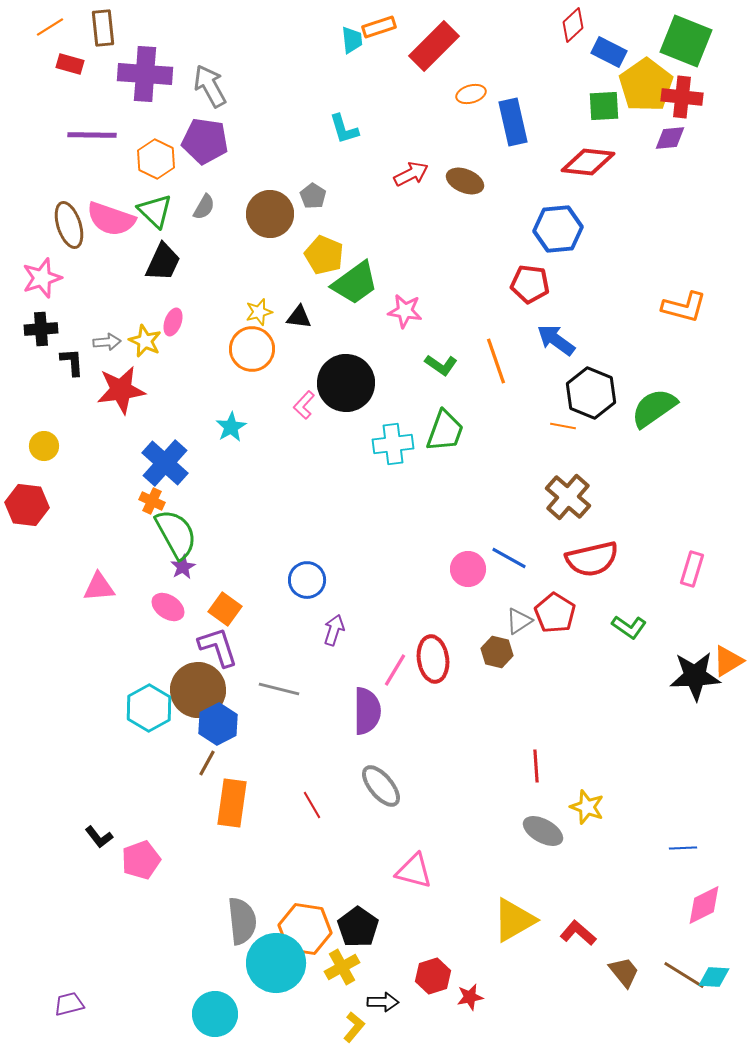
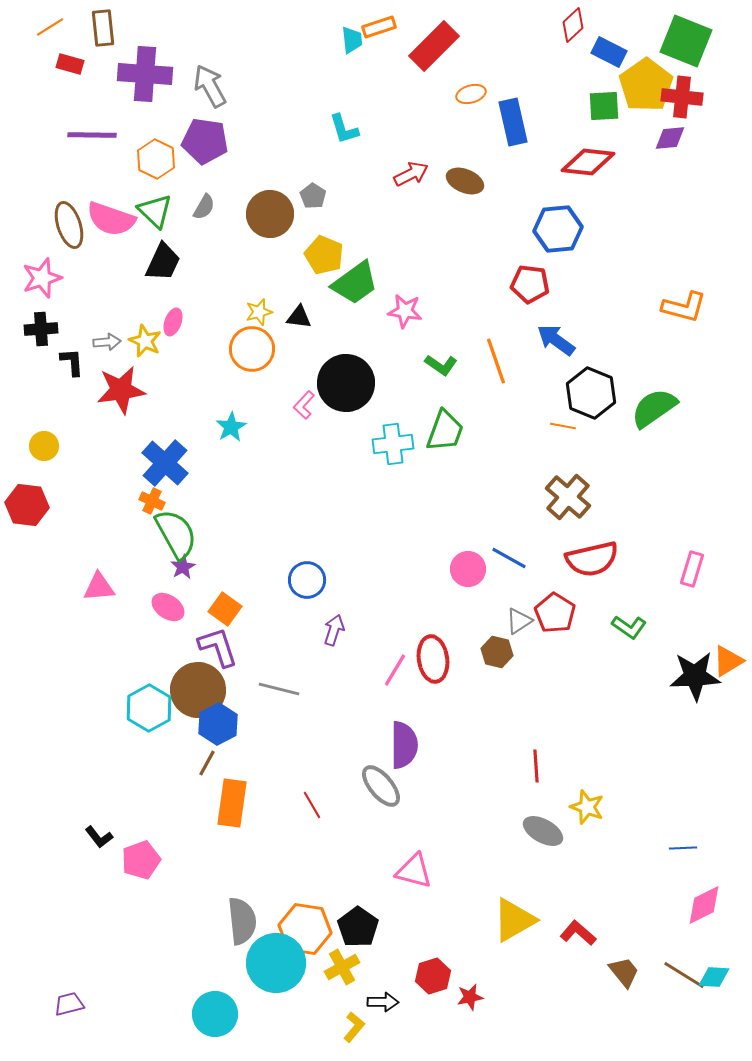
purple semicircle at (367, 711): moved 37 px right, 34 px down
